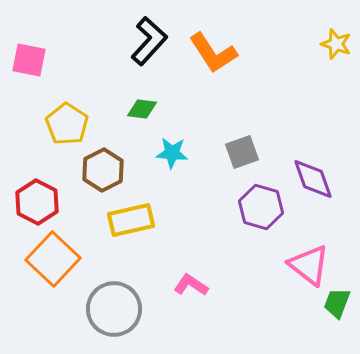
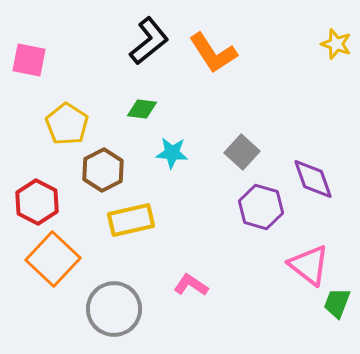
black L-shape: rotated 9 degrees clockwise
gray square: rotated 28 degrees counterclockwise
